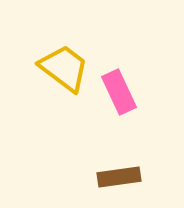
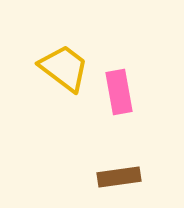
pink rectangle: rotated 15 degrees clockwise
